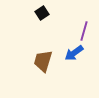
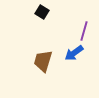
black square: moved 1 px up; rotated 24 degrees counterclockwise
